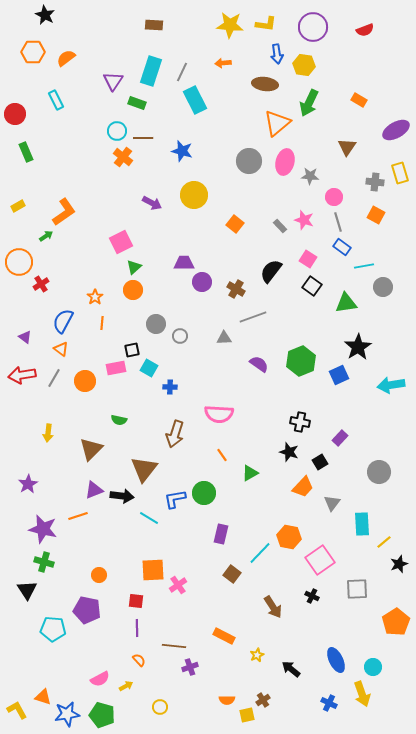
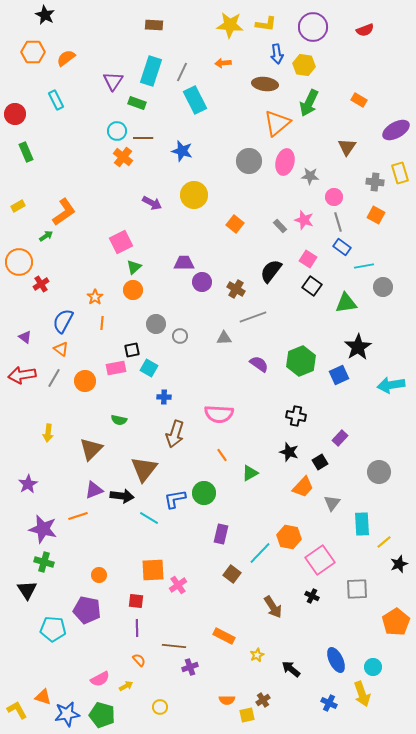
blue cross at (170, 387): moved 6 px left, 10 px down
black cross at (300, 422): moved 4 px left, 6 px up
